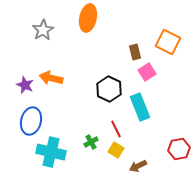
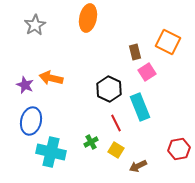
gray star: moved 8 px left, 5 px up
red line: moved 6 px up
